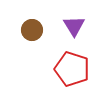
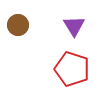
brown circle: moved 14 px left, 5 px up
